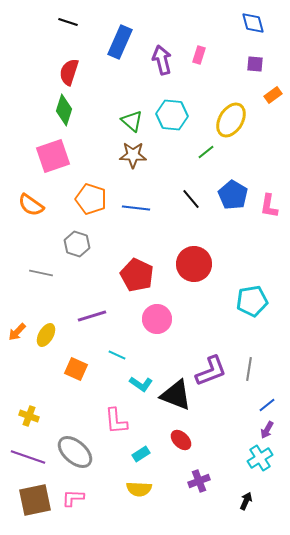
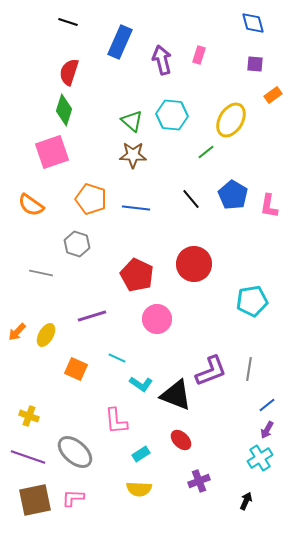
pink square at (53, 156): moved 1 px left, 4 px up
cyan line at (117, 355): moved 3 px down
